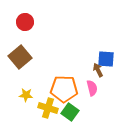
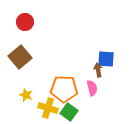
brown arrow: rotated 16 degrees clockwise
yellow star: rotated 16 degrees clockwise
green square: moved 1 px left
